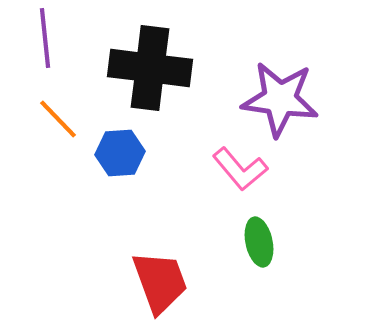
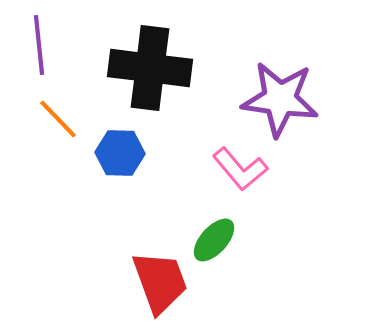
purple line: moved 6 px left, 7 px down
blue hexagon: rotated 6 degrees clockwise
green ellipse: moved 45 px left, 2 px up; rotated 54 degrees clockwise
